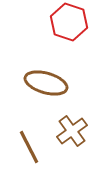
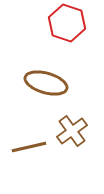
red hexagon: moved 2 px left, 1 px down
brown line: rotated 76 degrees counterclockwise
